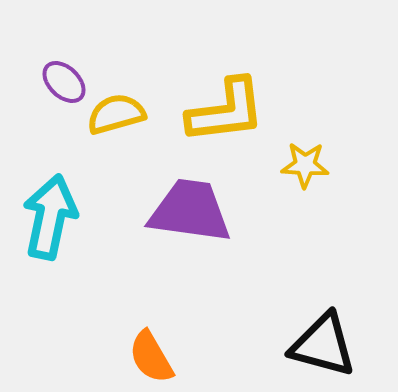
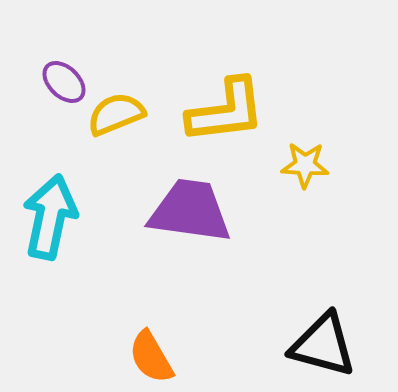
yellow semicircle: rotated 6 degrees counterclockwise
